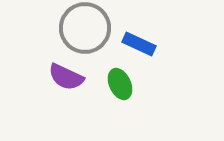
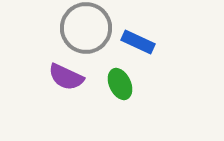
gray circle: moved 1 px right
blue rectangle: moved 1 px left, 2 px up
